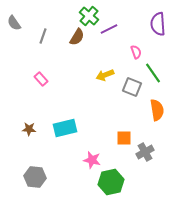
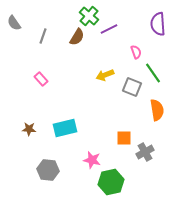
gray hexagon: moved 13 px right, 7 px up
